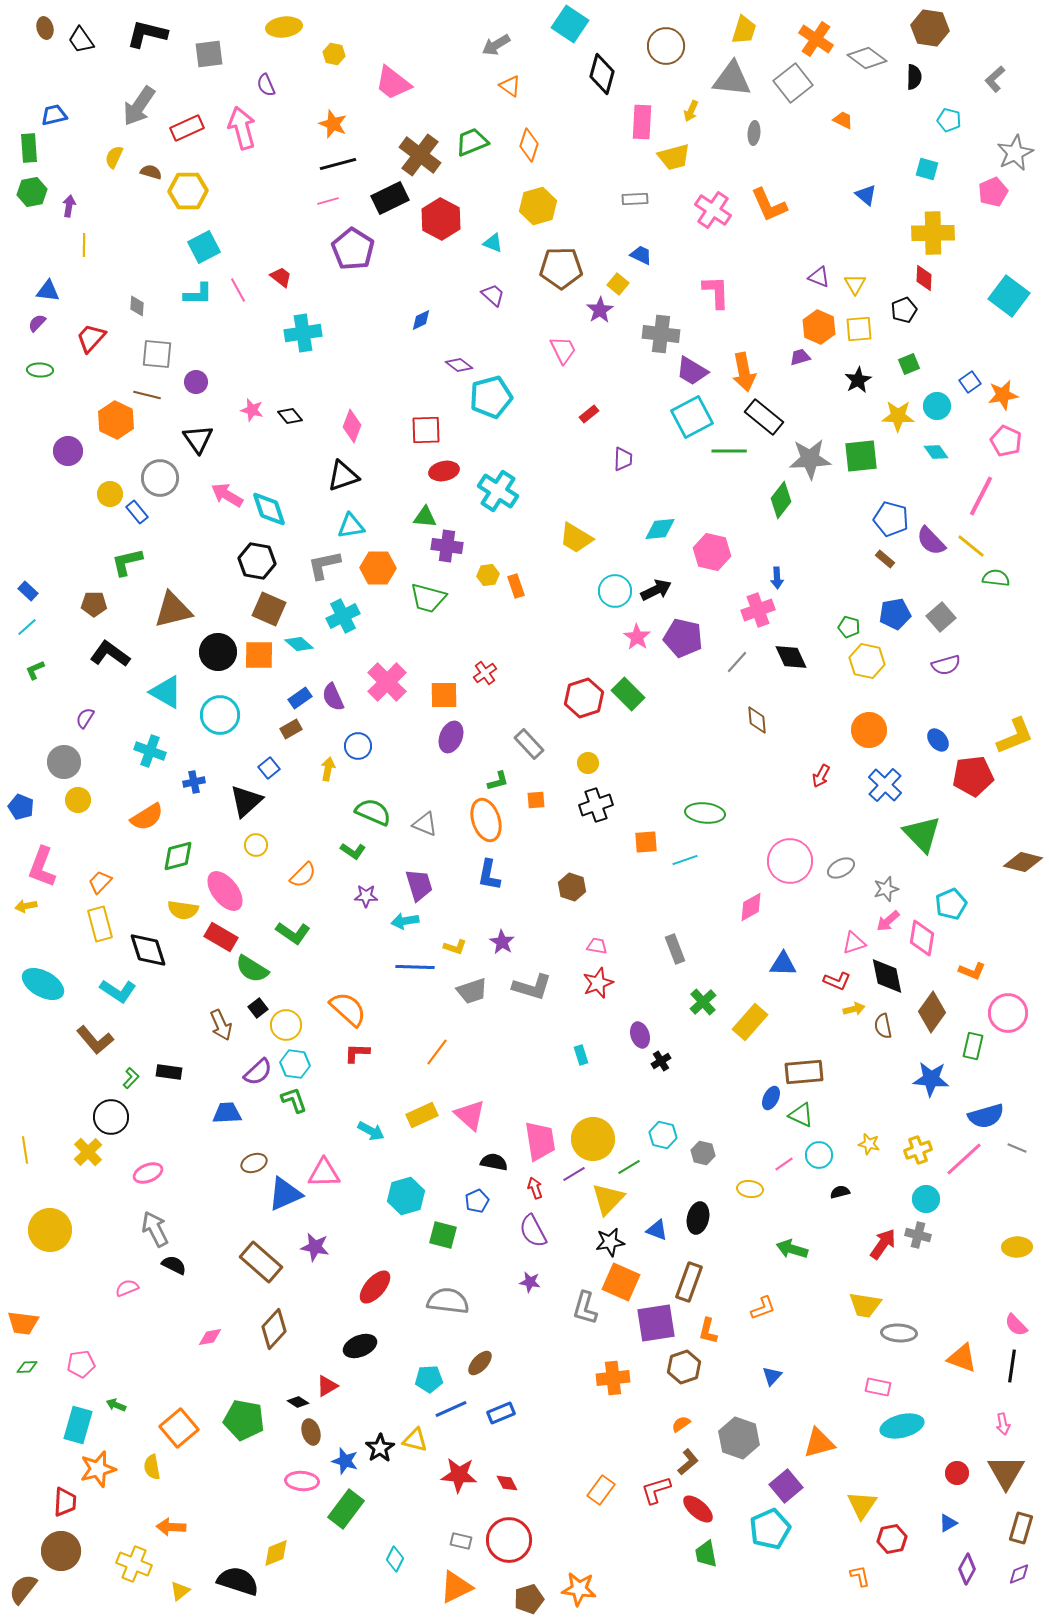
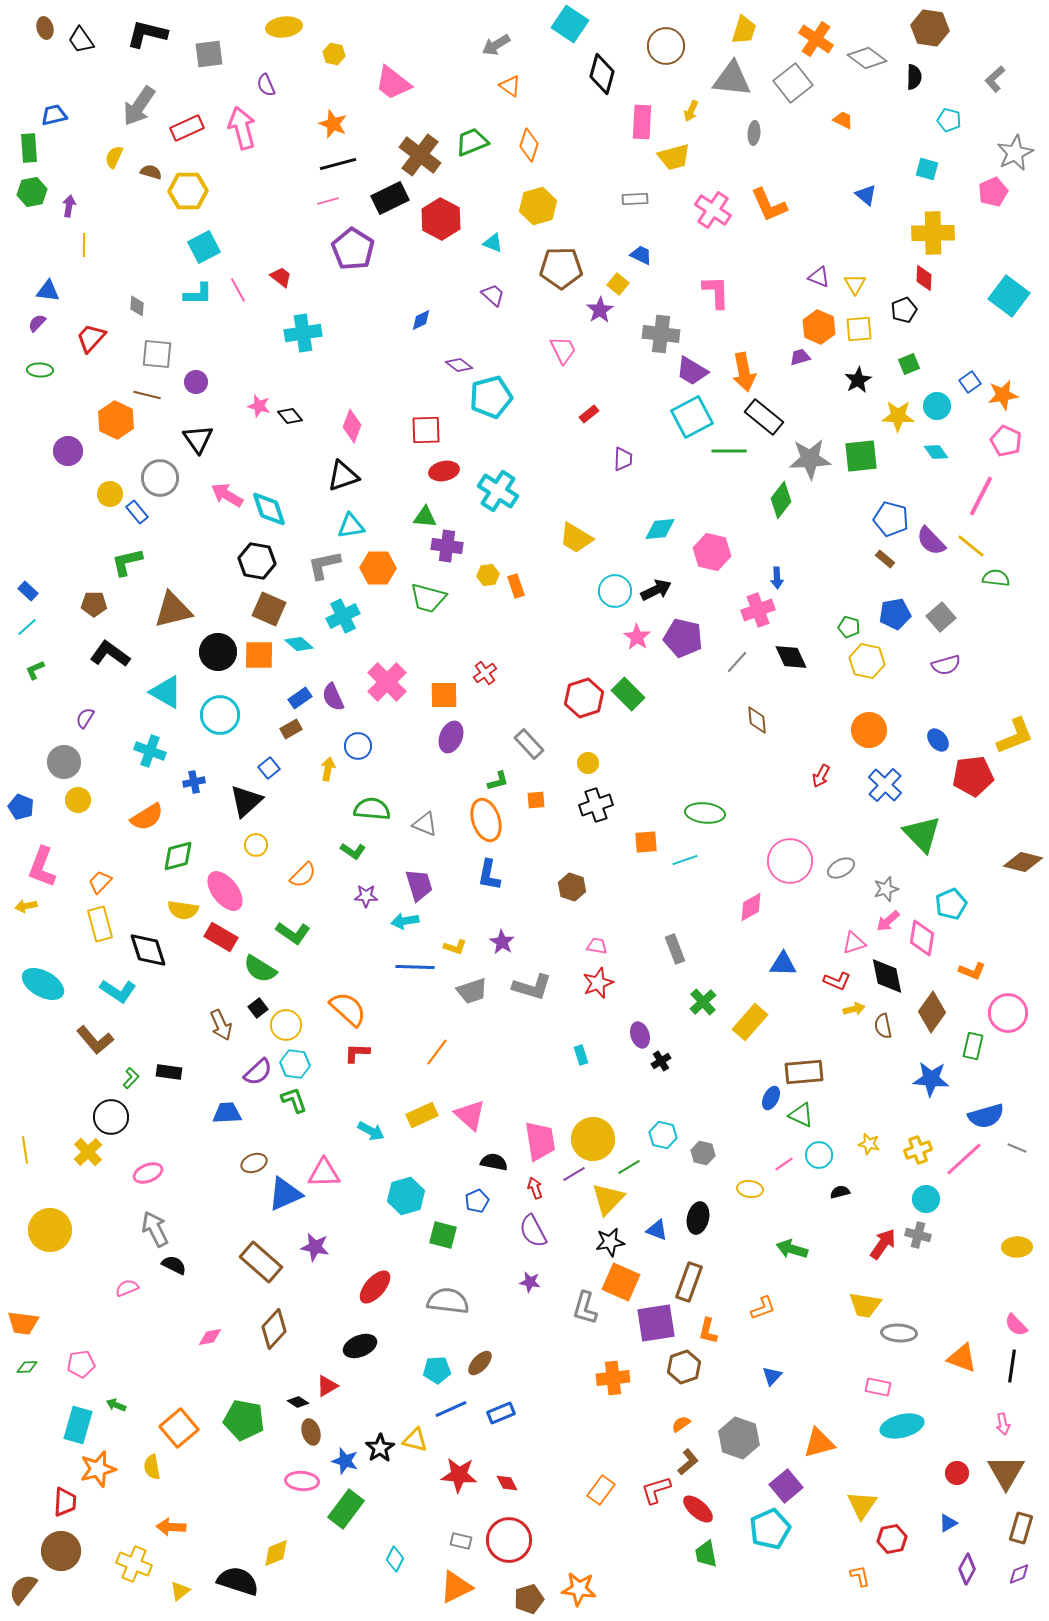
pink star at (252, 410): moved 7 px right, 4 px up
green semicircle at (373, 812): moved 1 px left, 3 px up; rotated 18 degrees counterclockwise
green semicircle at (252, 969): moved 8 px right
cyan pentagon at (429, 1379): moved 8 px right, 9 px up
